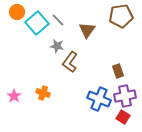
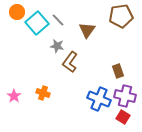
purple cross: rotated 25 degrees clockwise
